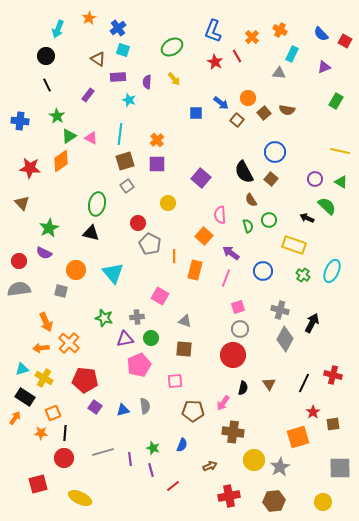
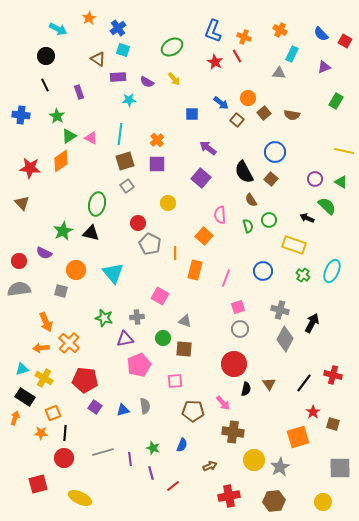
cyan arrow at (58, 29): rotated 84 degrees counterclockwise
orange cross at (252, 37): moved 8 px left; rotated 24 degrees counterclockwise
purple semicircle at (147, 82): rotated 64 degrees counterclockwise
black line at (47, 85): moved 2 px left
purple rectangle at (88, 95): moved 9 px left, 3 px up; rotated 56 degrees counterclockwise
cyan star at (129, 100): rotated 24 degrees counterclockwise
brown semicircle at (287, 110): moved 5 px right, 5 px down
blue square at (196, 113): moved 4 px left, 1 px down
blue cross at (20, 121): moved 1 px right, 6 px up
yellow line at (340, 151): moved 4 px right
green star at (49, 228): moved 14 px right, 3 px down
purple arrow at (231, 253): moved 23 px left, 105 px up
orange line at (174, 256): moved 1 px right, 3 px up
green circle at (151, 338): moved 12 px right
red circle at (233, 355): moved 1 px right, 9 px down
black line at (304, 383): rotated 12 degrees clockwise
black semicircle at (243, 388): moved 3 px right, 1 px down
pink arrow at (223, 403): rotated 77 degrees counterclockwise
orange arrow at (15, 418): rotated 16 degrees counterclockwise
brown square at (333, 424): rotated 24 degrees clockwise
purple line at (151, 470): moved 3 px down
